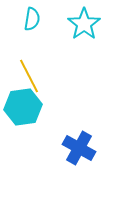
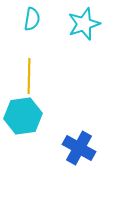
cyan star: rotated 16 degrees clockwise
yellow line: rotated 28 degrees clockwise
cyan hexagon: moved 9 px down
